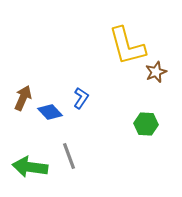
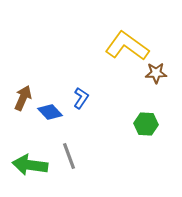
yellow L-shape: rotated 141 degrees clockwise
brown star: moved 1 px down; rotated 20 degrees clockwise
green arrow: moved 2 px up
